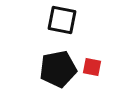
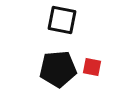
black pentagon: rotated 6 degrees clockwise
